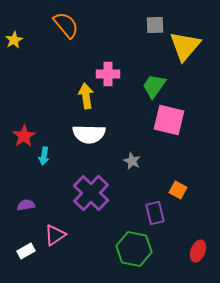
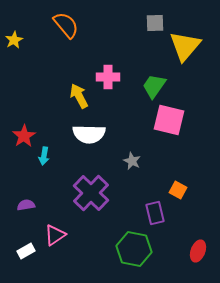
gray square: moved 2 px up
pink cross: moved 3 px down
yellow arrow: moved 7 px left; rotated 20 degrees counterclockwise
